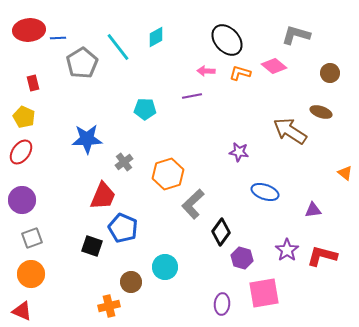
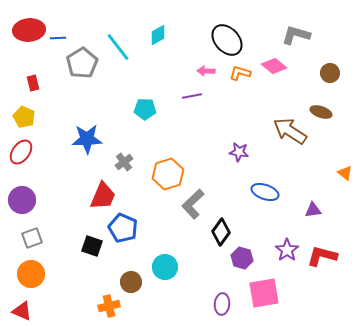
cyan diamond at (156, 37): moved 2 px right, 2 px up
